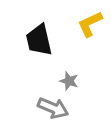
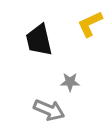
gray star: moved 1 px right, 1 px down; rotated 18 degrees counterclockwise
gray arrow: moved 4 px left, 2 px down
